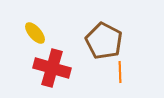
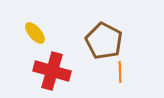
red cross: moved 3 px down
